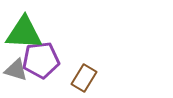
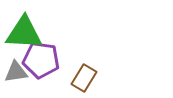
purple pentagon: rotated 15 degrees clockwise
gray triangle: moved 2 px down; rotated 25 degrees counterclockwise
